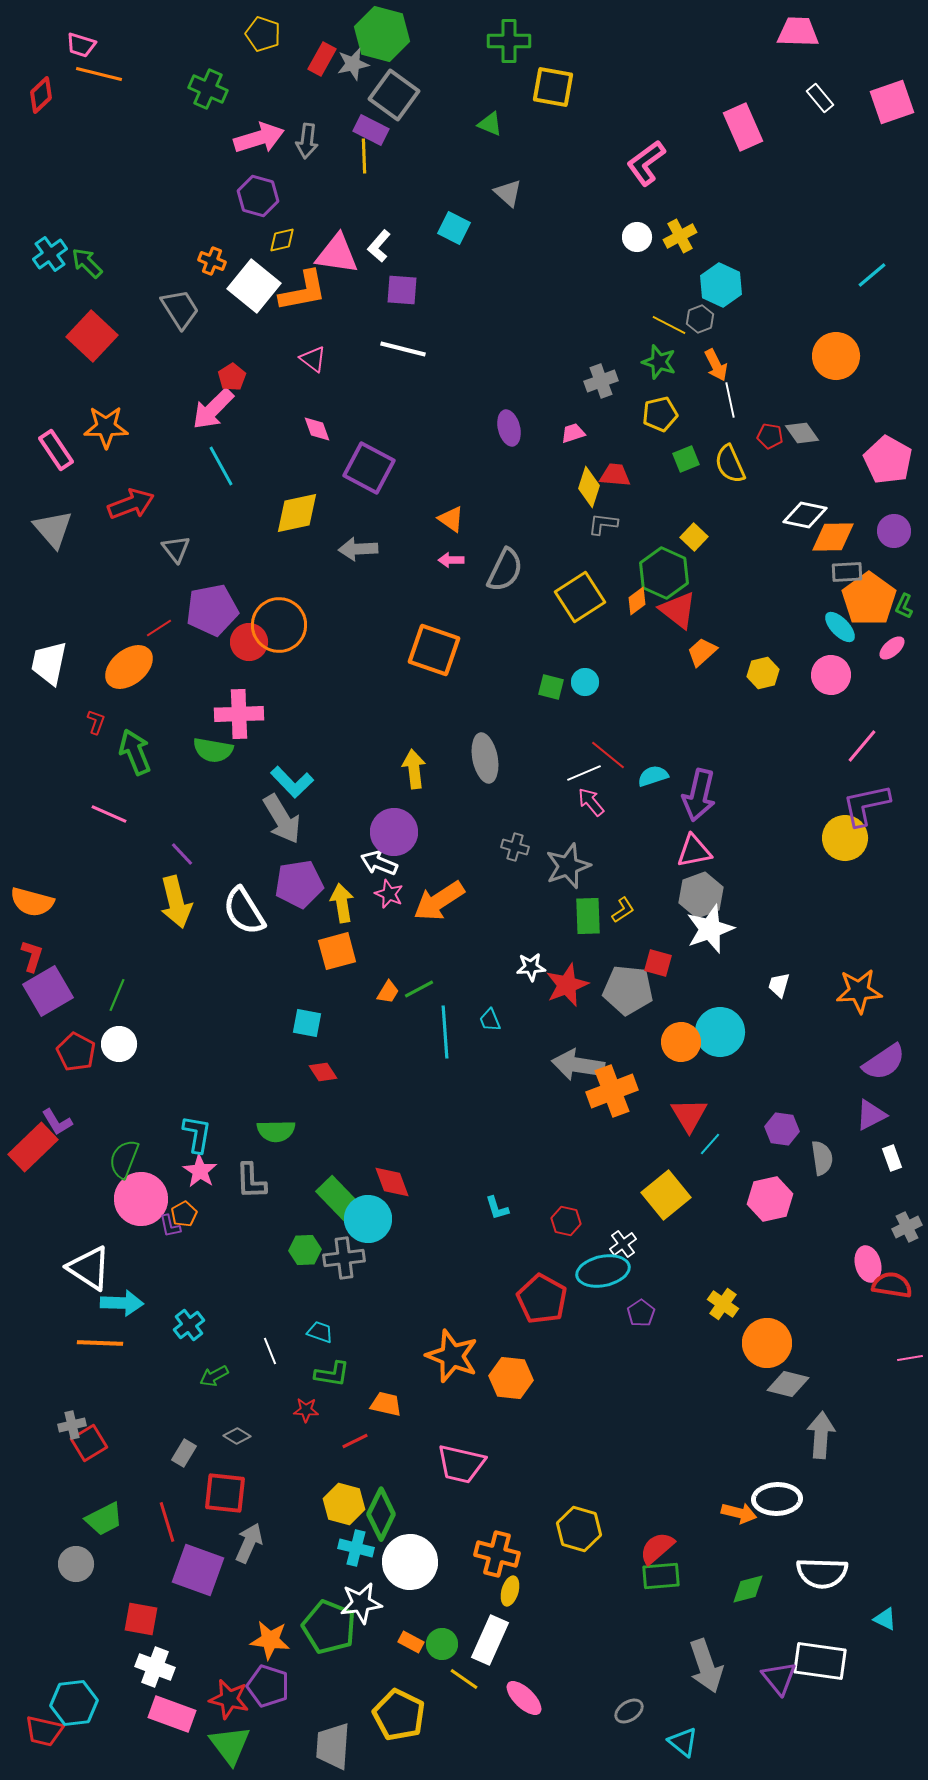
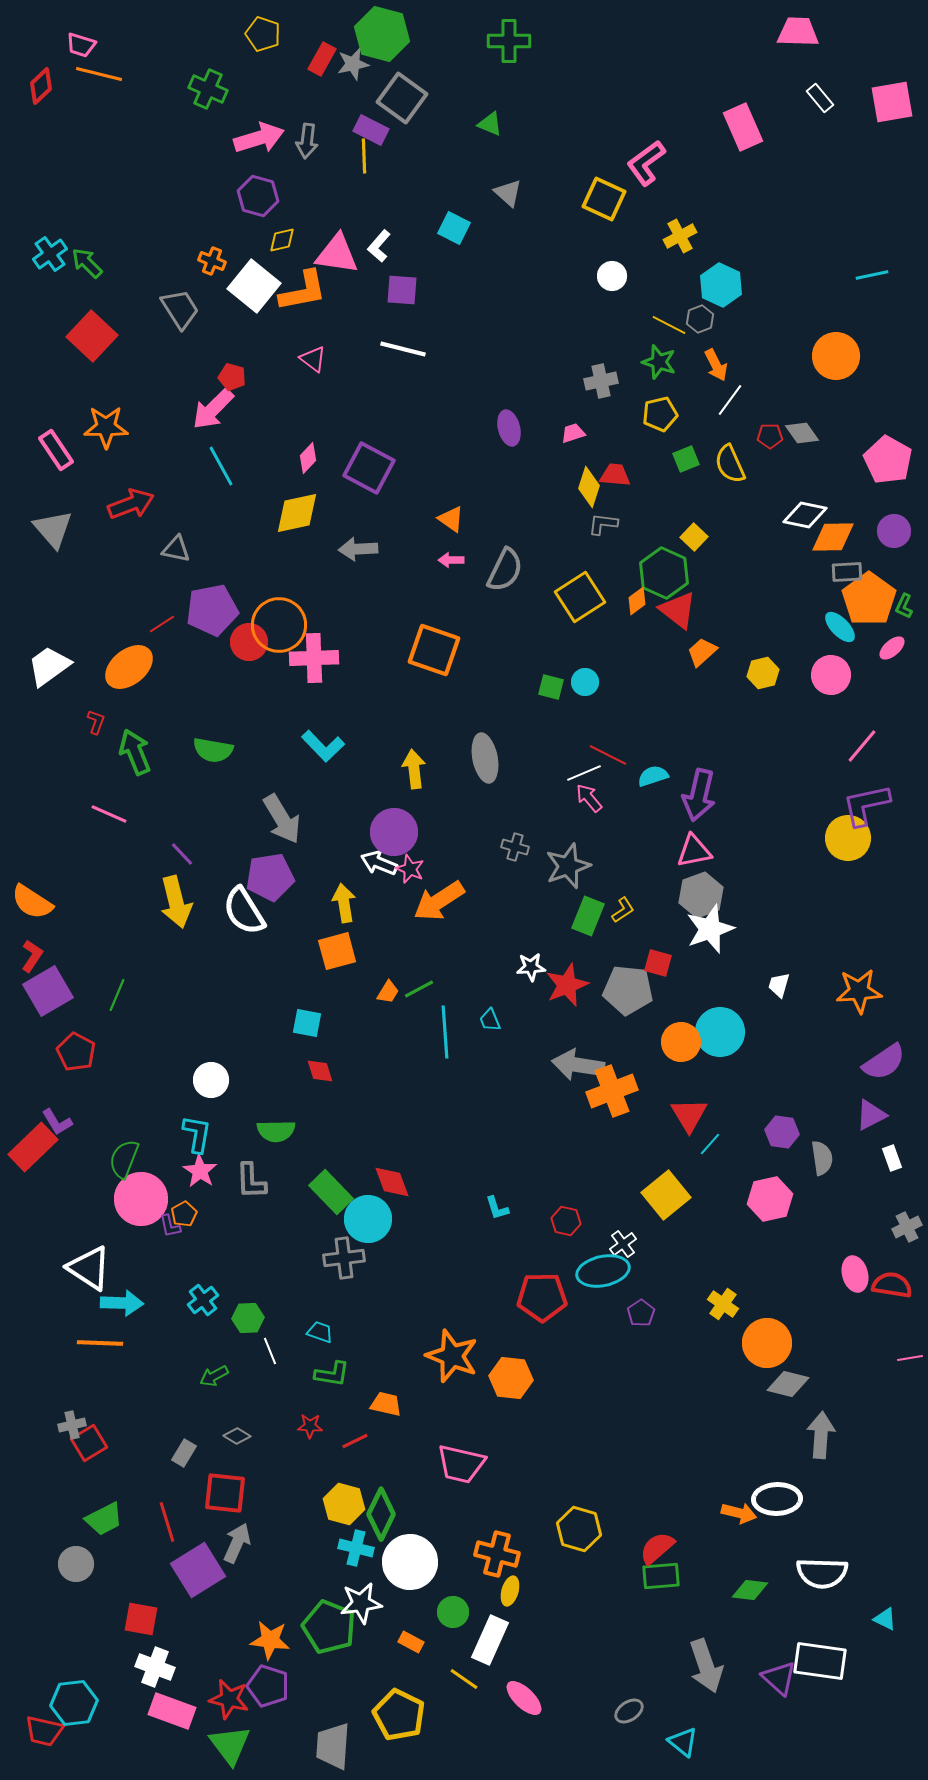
yellow square at (553, 87): moved 51 px right, 112 px down; rotated 15 degrees clockwise
red diamond at (41, 95): moved 9 px up
gray square at (394, 95): moved 8 px right, 3 px down
pink square at (892, 102): rotated 9 degrees clockwise
white circle at (637, 237): moved 25 px left, 39 px down
cyan line at (872, 275): rotated 28 degrees clockwise
red pentagon at (232, 377): rotated 24 degrees counterclockwise
gray cross at (601, 381): rotated 8 degrees clockwise
white line at (730, 400): rotated 48 degrees clockwise
pink diamond at (317, 429): moved 9 px left, 29 px down; rotated 64 degrees clockwise
red pentagon at (770, 436): rotated 10 degrees counterclockwise
gray triangle at (176, 549): rotated 40 degrees counterclockwise
red line at (159, 628): moved 3 px right, 4 px up
white trapezoid at (49, 663): moved 3 px down; rotated 42 degrees clockwise
pink cross at (239, 714): moved 75 px right, 56 px up
red line at (608, 755): rotated 12 degrees counterclockwise
cyan L-shape at (292, 782): moved 31 px right, 36 px up
pink arrow at (591, 802): moved 2 px left, 4 px up
yellow circle at (845, 838): moved 3 px right
purple pentagon at (299, 884): moved 29 px left, 7 px up
pink star at (389, 894): moved 21 px right, 25 px up
orange semicircle at (32, 902): rotated 18 degrees clockwise
yellow arrow at (342, 903): moved 2 px right
green rectangle at (588, 916): rotated 24 degrees clockwise
red L-shape at (32, 956): rotated 16 degrees clockwise
white circle at (119, 1044): moved 92 px right, 36 px down
red diamond at (323, 1072): moved 3 px left, 1 px up; rotated 16 degrees clockwise
purple hexagon at (782, 1129): moved 3 px down
green rectangle at (338, 1198): moved 7 px left, 6 px up
green hexagon at (305, 1250): moved 57 px left, 68 px down
pink ellipse at (868, 1264): moved 13 px left, 10 px down
red pentagon at (542, 1299): moved 2 px up; rotated 30 degrees counterclockwise
cyan cross at (189, 1325): moved 14 px right, 25 px up
red star at (306, 1410): moved 4 px right, 16 px down
gray arrow at (249, 1543): moved 12 px left
purple square at (198, 1570): rotated 38 degrees clockwise
green diamond at (748, 1589): moved 2 px right, 1 px down; rotated 21 degrees clockwise
green circle at (442, 1644): moved 11 px right, 32 px up
purple triangle at (779, 1678): rotated 9 degrees counterclockwise
pink rectangle at (172, 1714): moved 3 px up
